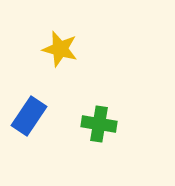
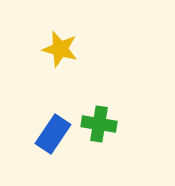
blue rectangle: moved 24 px right, 18 px down
